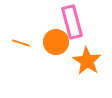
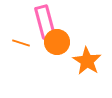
pink rectangle: moved 27 px left
orange circle: moved 1 px right
